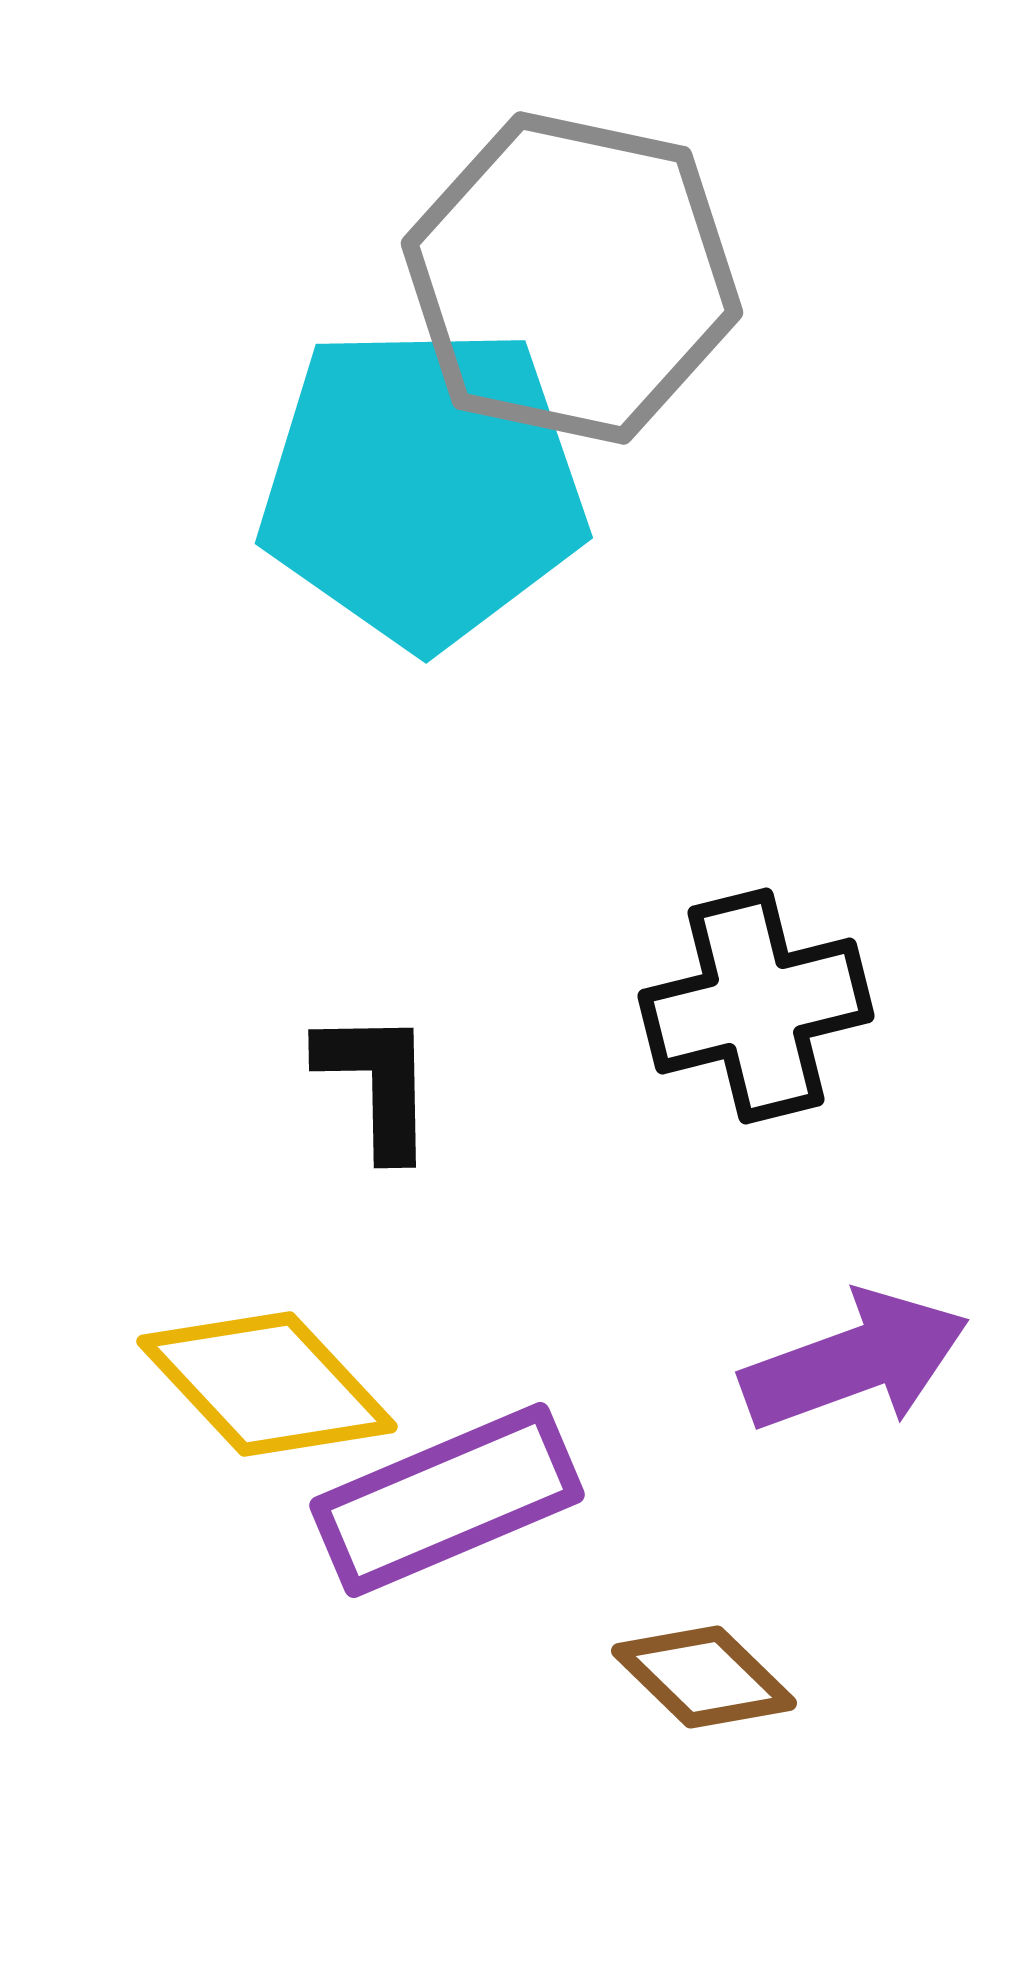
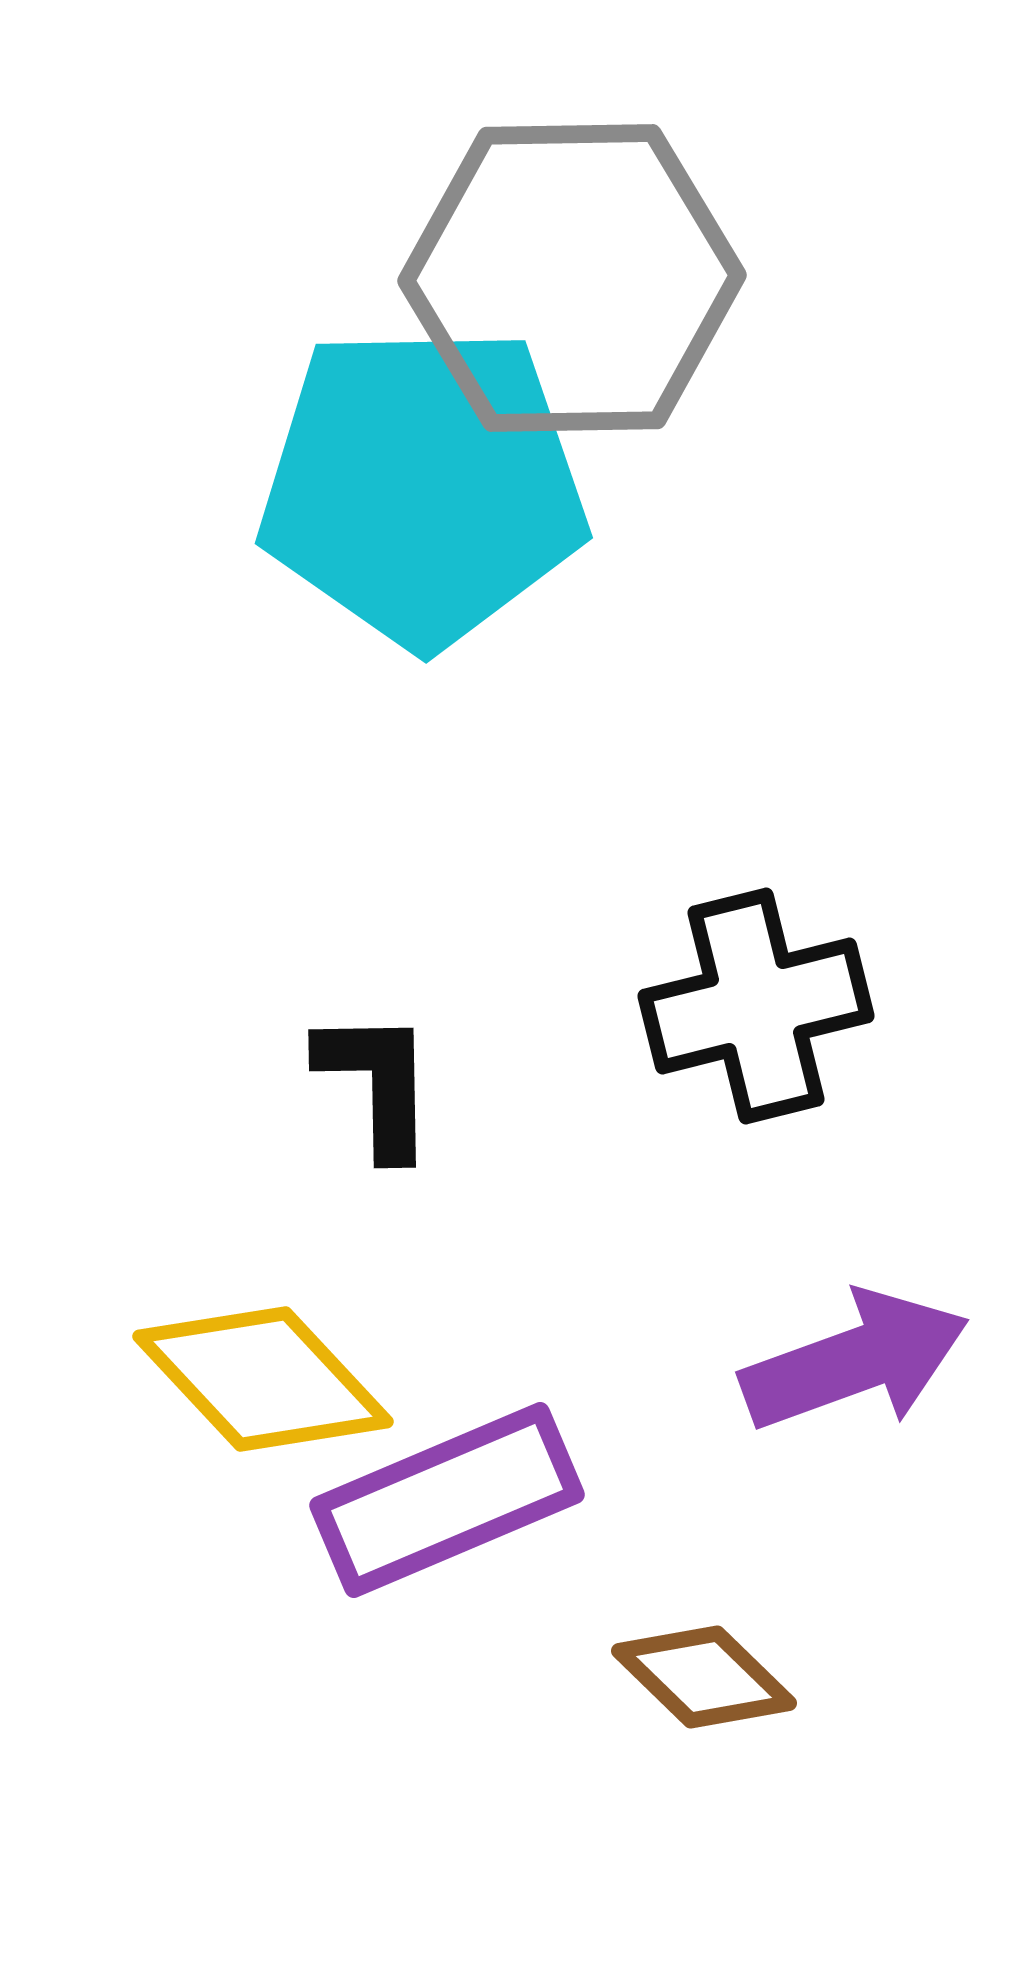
gray hexagon: rotated 13 degrees counterclockwise
yellow diamond: moved 4 px left, 5 px up
